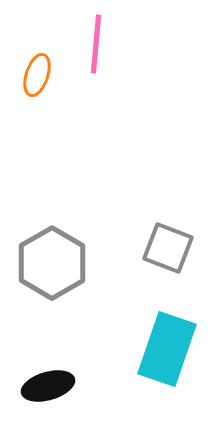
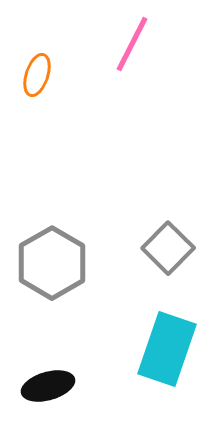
pink line: moved 36 px right; rotated 22 degrees clockwise
gray square: rotated 24 degrees clockwise
